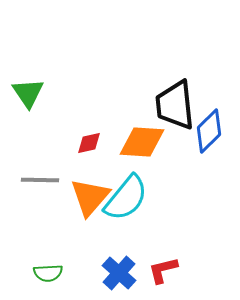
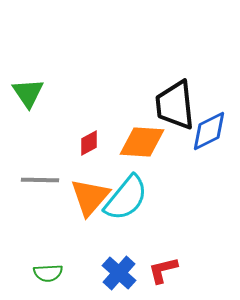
blue diamond: rotated 18 degrees clockwise
red diamond: rotated 16 degrees counterclockwise
